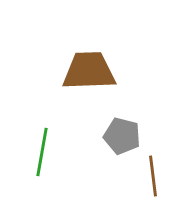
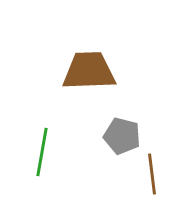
brown line: moved 1 px left, 2 px up
